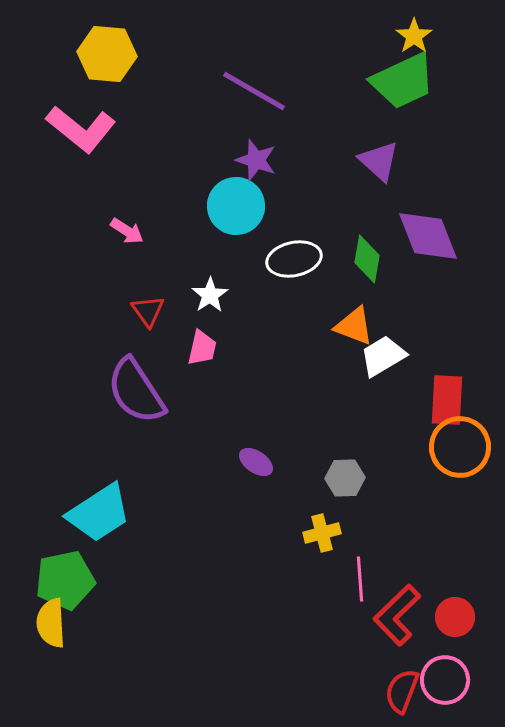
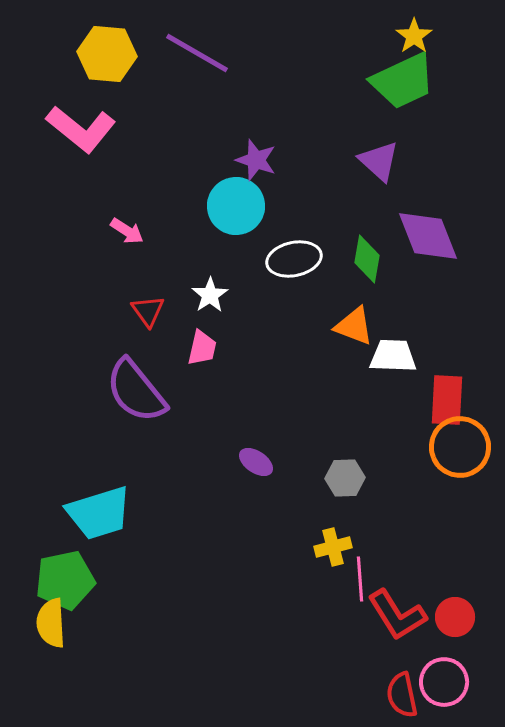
purple line: moved 57 px left, 38 px up
white trapezoid: moved 10 px right; rotated 33 degrees clockwise
purple semicircle: rotated 6 degrees counterclockwise
cyan trapezoid: rotated 16 degrees clockwise
yellow cross: moved 11 px right, 14 px down
red L-shape: rotated 78 degrees counterclockwise
pink circle: moved 1 px left, 2 px down
red semicircle: moved 4 px down; rotated 33 degrees counterclockwise
